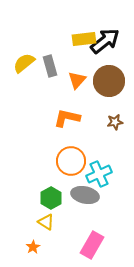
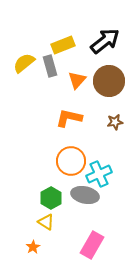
yellow rectangle: moved 21 px left, 6 px down; rotated 15 degrees counterclockwise
orange L-shape: moved 2 px right
